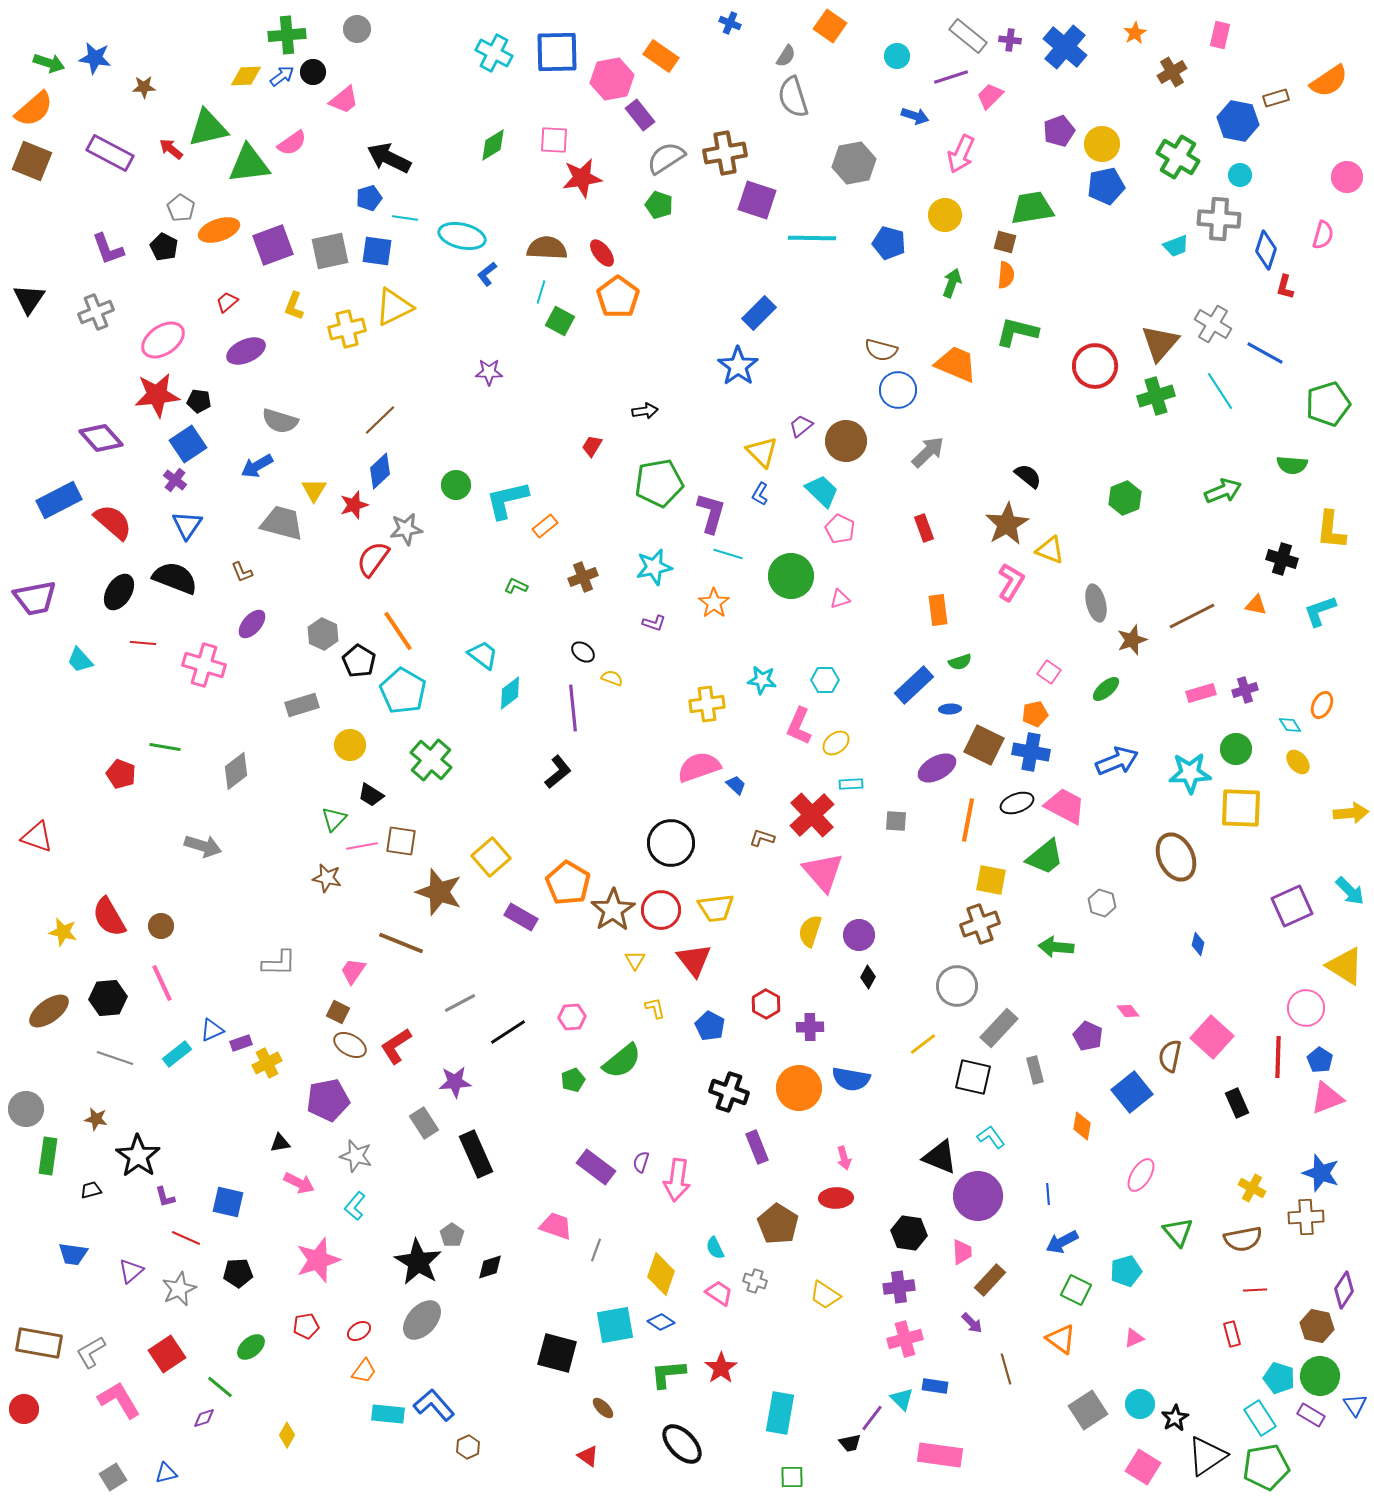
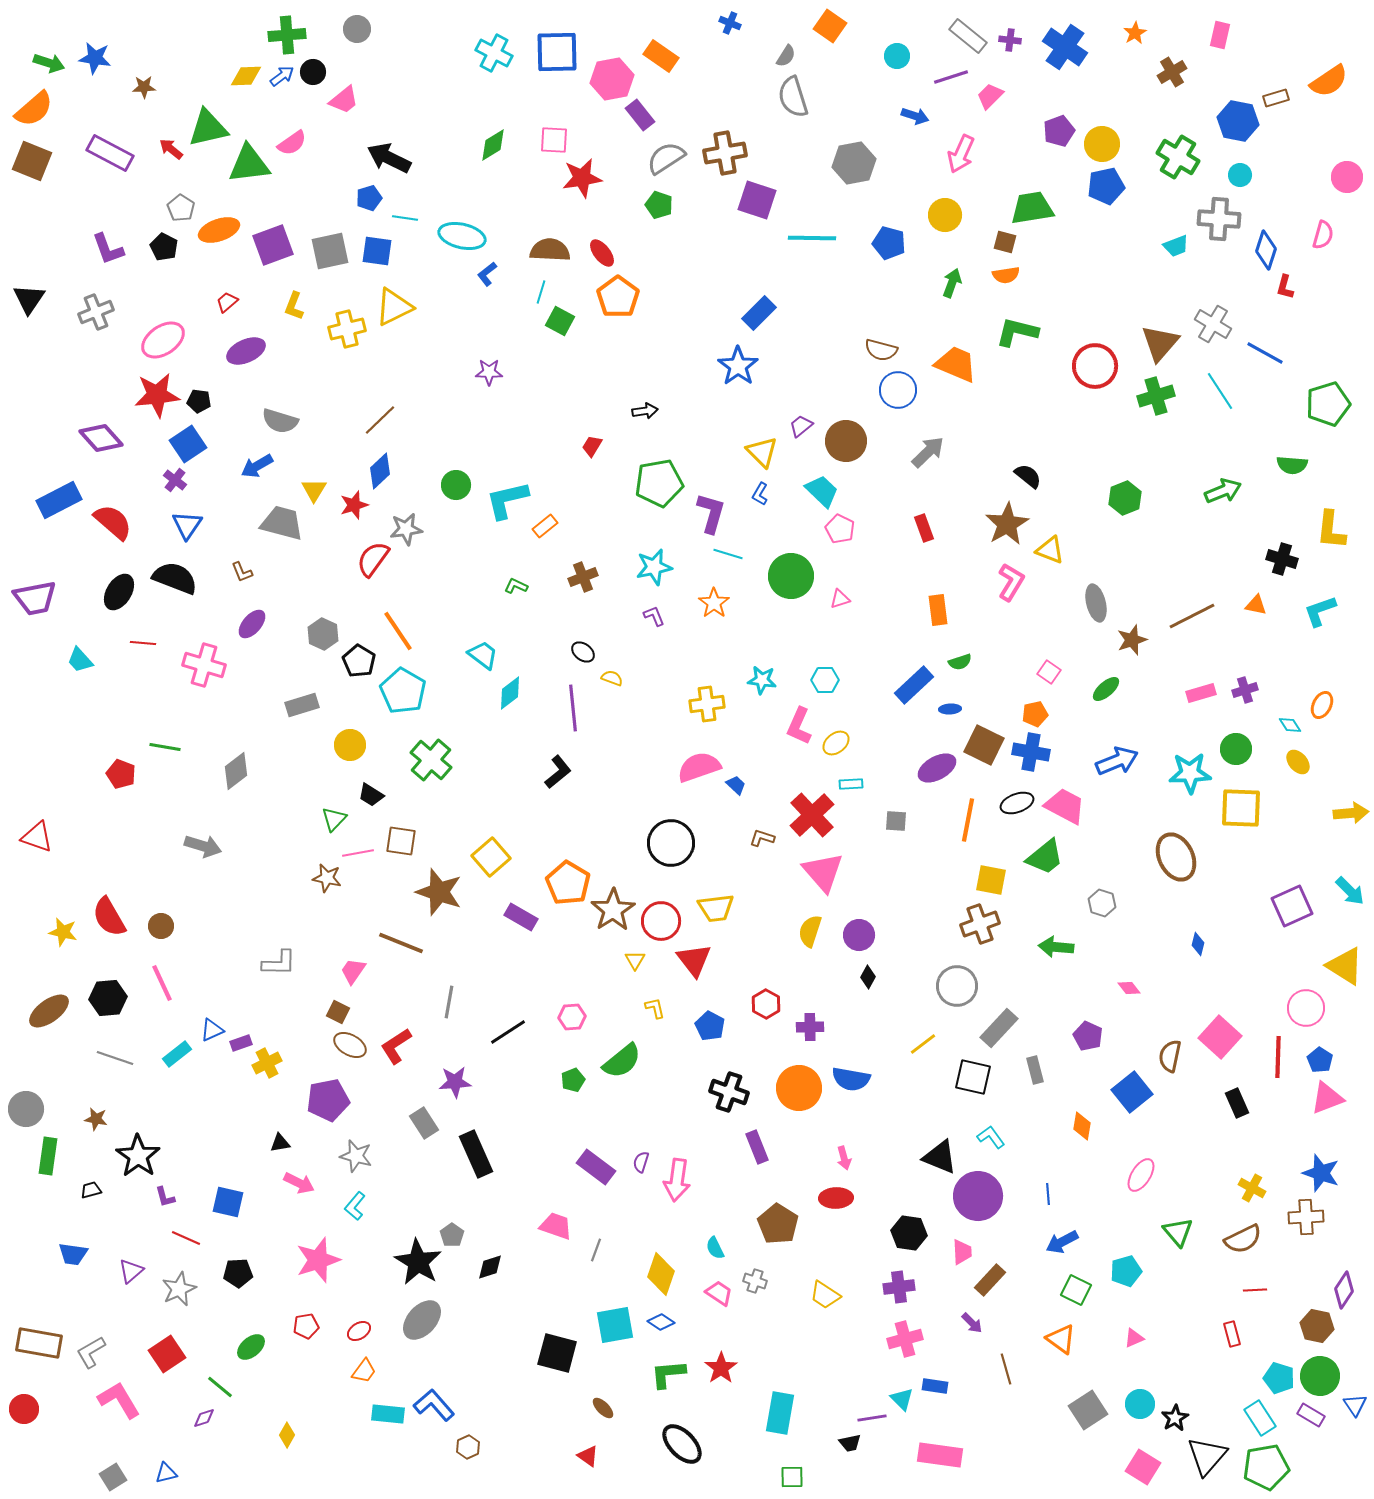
blue cross at (1065, 47): rotated 6 degrees counterclockwise
brown semicircle at (547, 248): moved 3 px right, 2 px down
orange semicircle at (1006, 275): rotated 76 degrees clockwise
purple L-shape at (654, 623): moved 7 px up; rotated 130 degrees counterclockwise
pink line at (362, 846): moved 4 px left, 7 px down
red circle at (661, 910): moved 11 px down
gray line at (460, 1003): moved 11 px left, 1 px up; rotated 52 degrees counterclockwise
pink diamond at (1128, 1011): moved 1 px right, 23 px up
pink square at (1212, 1037): moved 8 px right
brown semicircle at (1243, 1239): rotated 15 degrees counterclockwise
purple line at (872, 1418): rotated 44 degrees clockwise
black triangle at (1207, 1456): rotated 15 degrees counterclockwise
